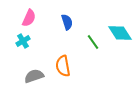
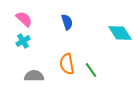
pink semicircle: moved 5 px left, 1 px down; rotated 72 degrees counterclockwise
green line: moved 2 px left, 28 px down
orange semicircle: moved 4 px right, 2 px up
gray semicircle: rotated 18 degrees clockwise
